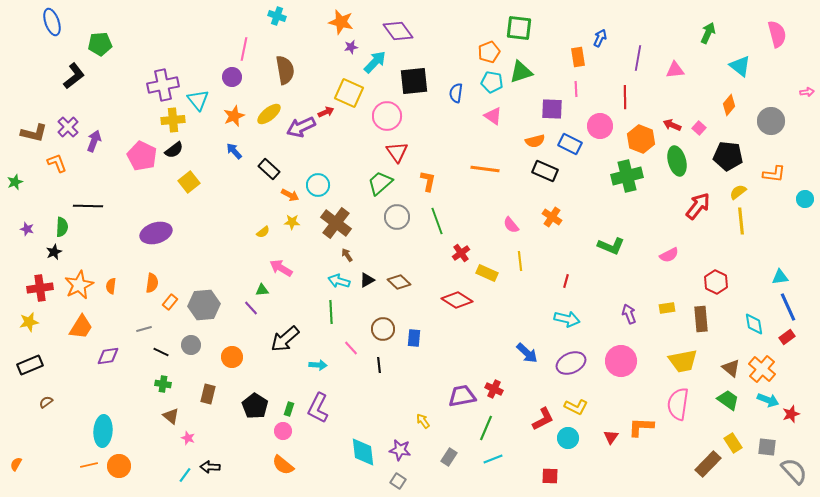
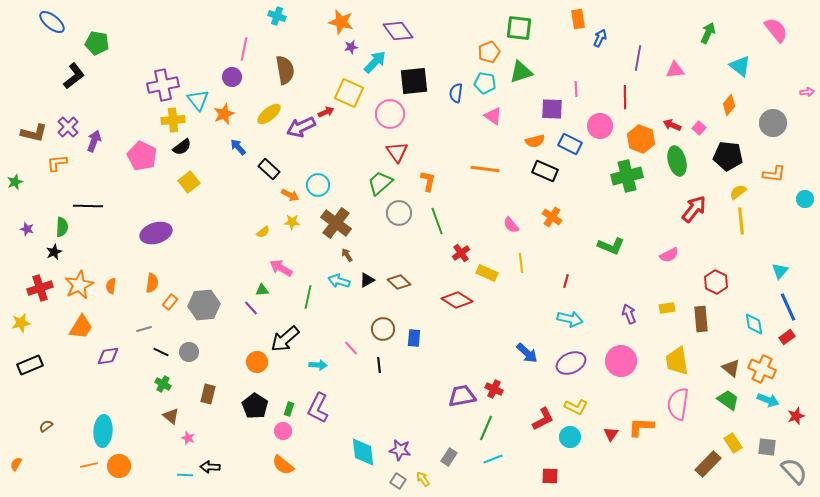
blue ellipse at (52, 22): rotated 32 degrees counterclockwise
pink semicircle at (777, 34): moved 1 px left, 4 px up; rotated 24 degrees counterclockwise
green pentagon at (100, 44): moved 3 px left, 1 px up; rotated 15 degrees clockwise
orange rectangle at (578, 57): moved 38 px up
cyan pentagon at (492, 82): moved 7 px left, 1 px down
orange star at (234, 116): moved 10 px left, 2 px up
pink circle at (387, 116): moved 3 px right, 2 px up
gray circle at (771, 121): moved 2 px right, 2 px down
black semicircle at (174, 150): moved 8 px right, 3 px up
blue arrow at (234, 151): moved 4 px right, 4 px up
orange L-shape at (57, 163): rotated 75 degrees counterclockwise
red arrow at (698, 206): moved 4 px left, 3 px down
gray circle at (397, 217): moved 2 px right, 4 px up
yellow line at (520, 261): moved 1 px right, 2 px down
cyan triangle at (780, 277): moved 6 px up; rotated 42 degrees counterclockwise
red cross at (40, 288): rotated 10 degrees counterclockwise
green line at (331, 312): moved 23 px left, 15 px up; rotated 15 degrees clockwise
cyan arrow at (567, 319): moved 3 px right
yellow star at (29, 322): moved 8 px left, 1 px down
gray circle at (191, 345): moved 2 px left, 7 px down
orange circle at (232, 357): moved 25 px right, 5 px down
yellow trapezoid at (683, 361): moved 6 px left; rotated 92 degrees clockwise
orange cross at (762, 369): rotated 16 degrees counterclockwise
green cross at (163, 384): rotated 21 degrees clockwise
brown semicircle at (46, 402): moved 24 px down
red star at (791, 414): moved 5 px right, 2 px down
yellow arrow at (423, 421): moved 58 px down
red triangle at (611, 437): moved 3 px up
cyan circle at (568, 438): moved 2 px right, 1 px up
cyan line at (185, 475): rotated 56 degrees clockwise
